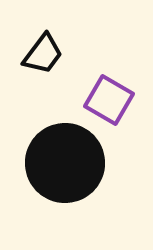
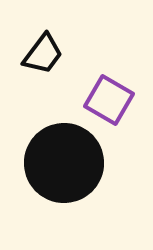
black circle: moved 1 px left
